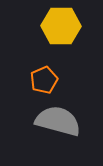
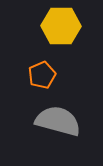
orange pentagon: moved 2 px left, 5 px up
